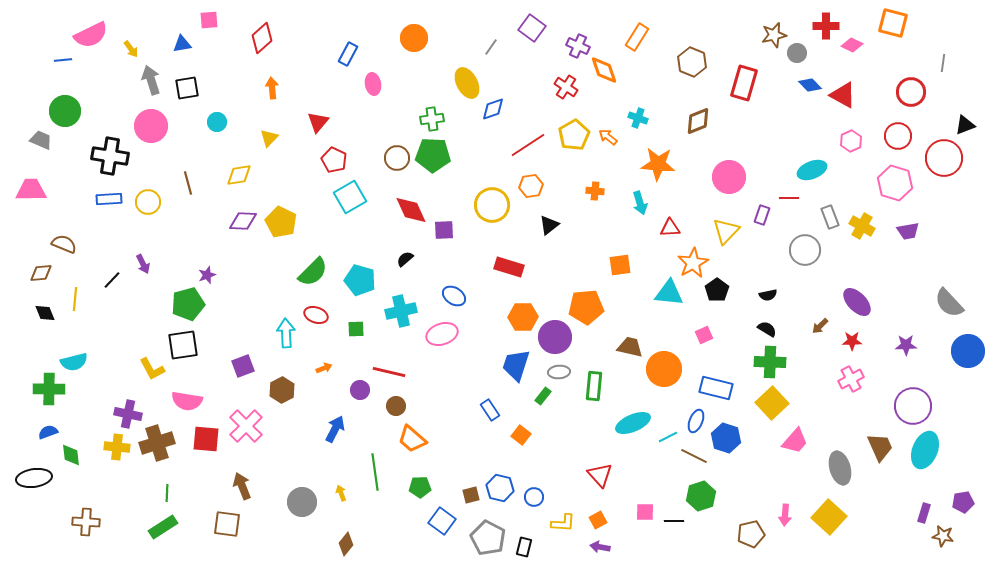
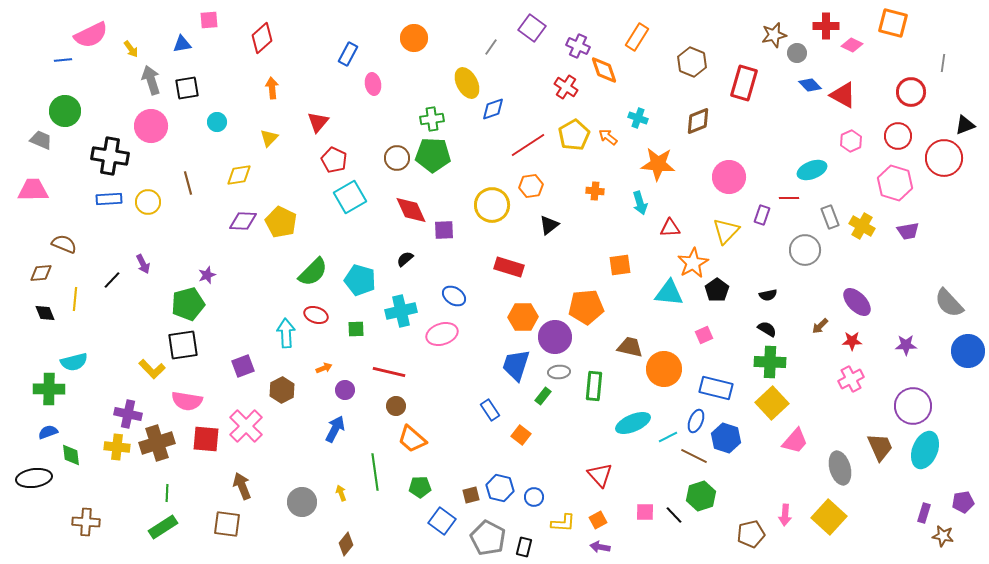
pink trapezoid at (31, 190): moved 2 px right
yellow L-shape at (152, 369): rotated 16 degrees counterclockwise
purple circle at (360, 390): moved 15 px left
black line at (674, 521): moved 6 px up; rotated 48 degrees clockwise
